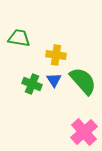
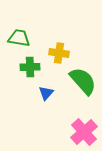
yellow cross: moved 3 px right, 2 px up
blue triangle: moved 8 px left, 13 px down; rotated 14 degrees clockwise
green cross: moved 2 px left, 17 px up; rotated 24 degrees counterclockwise
